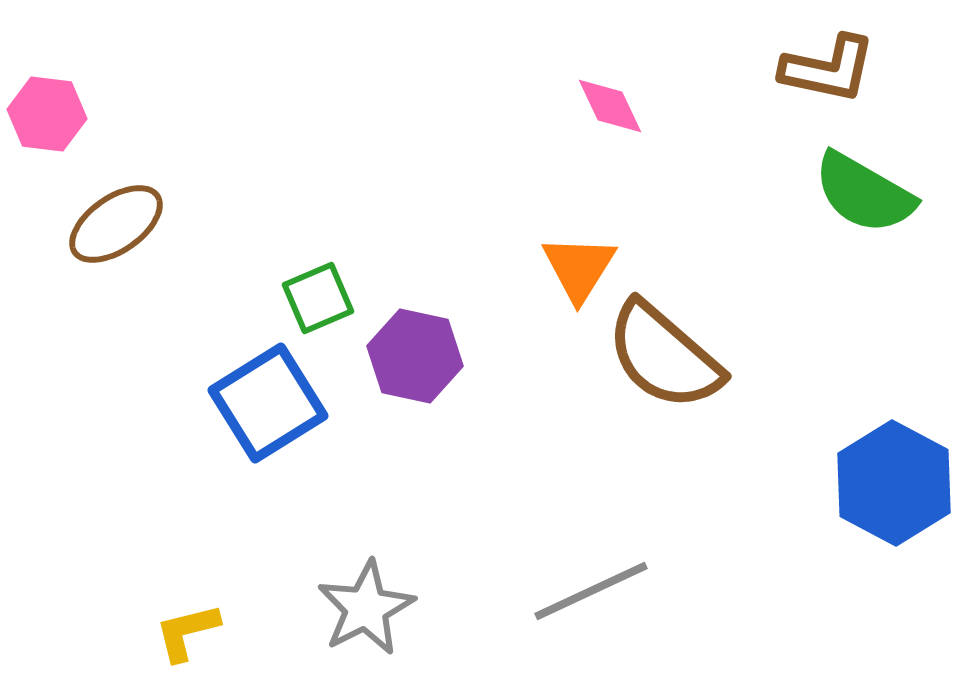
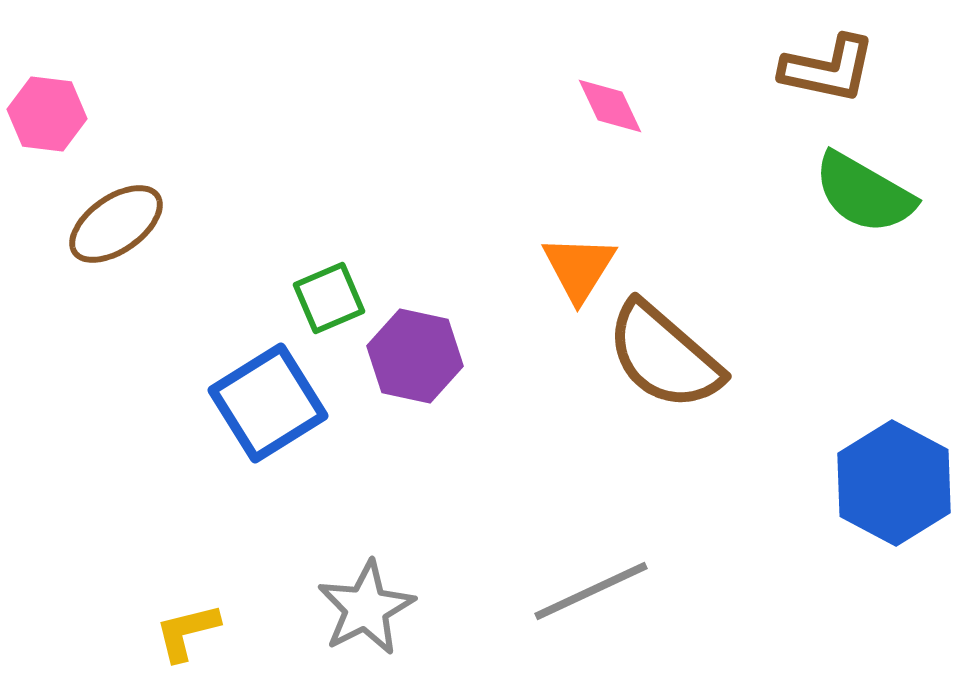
green square: moved 11 px right
